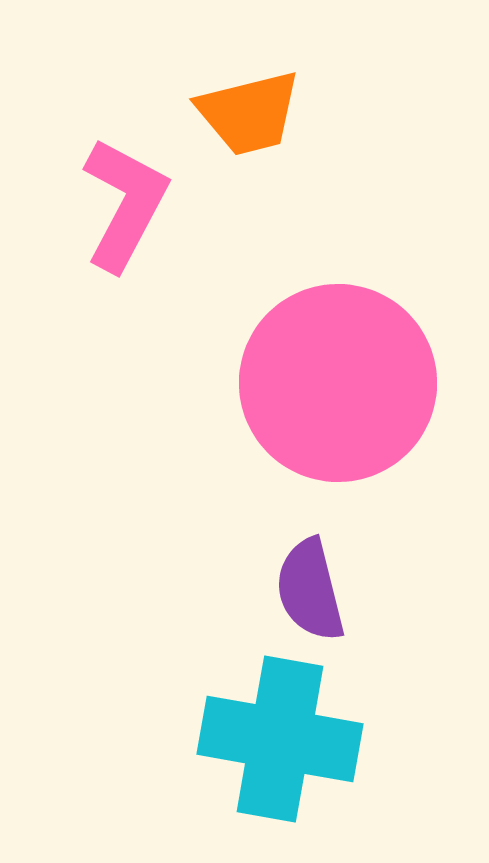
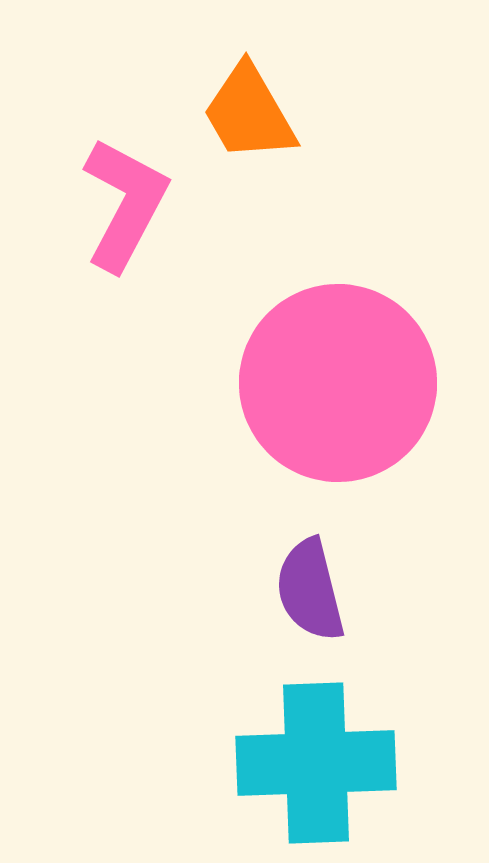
orange trapezoid: rotated 74 degrees clockwise
cyan cross: moved 36 px right, 24 px down; rotated 12 degrees counterclockwise
